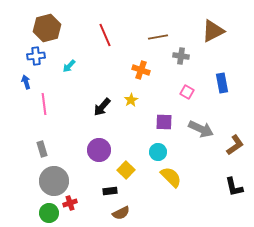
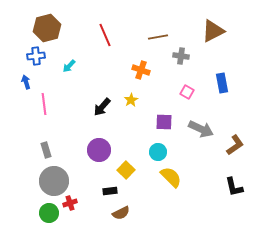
gray rectangle: moved 4 px right, 1 px down
